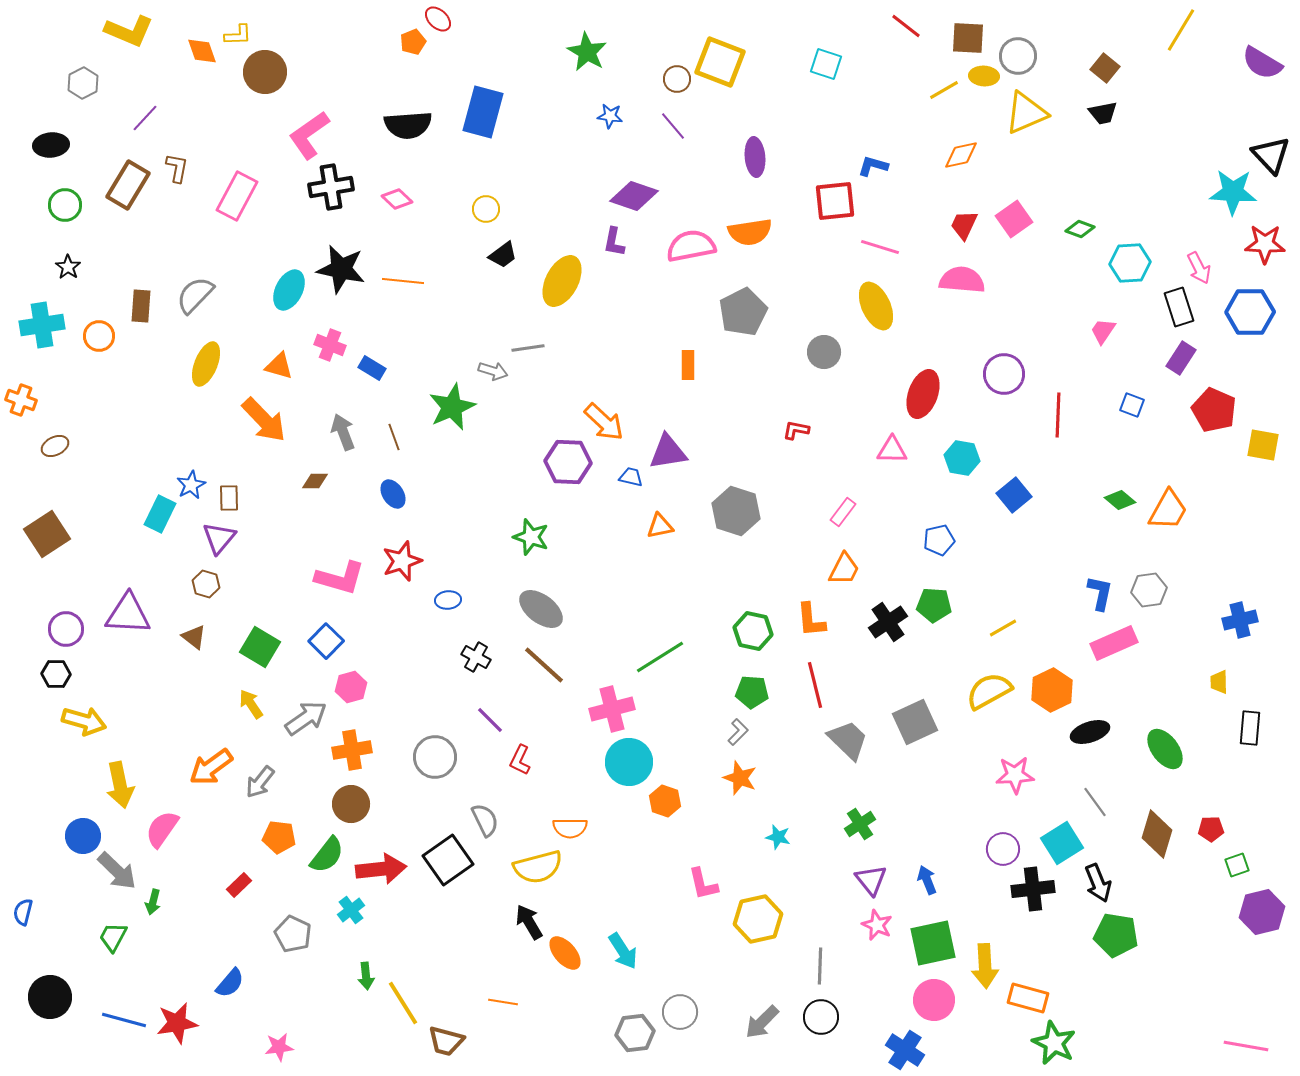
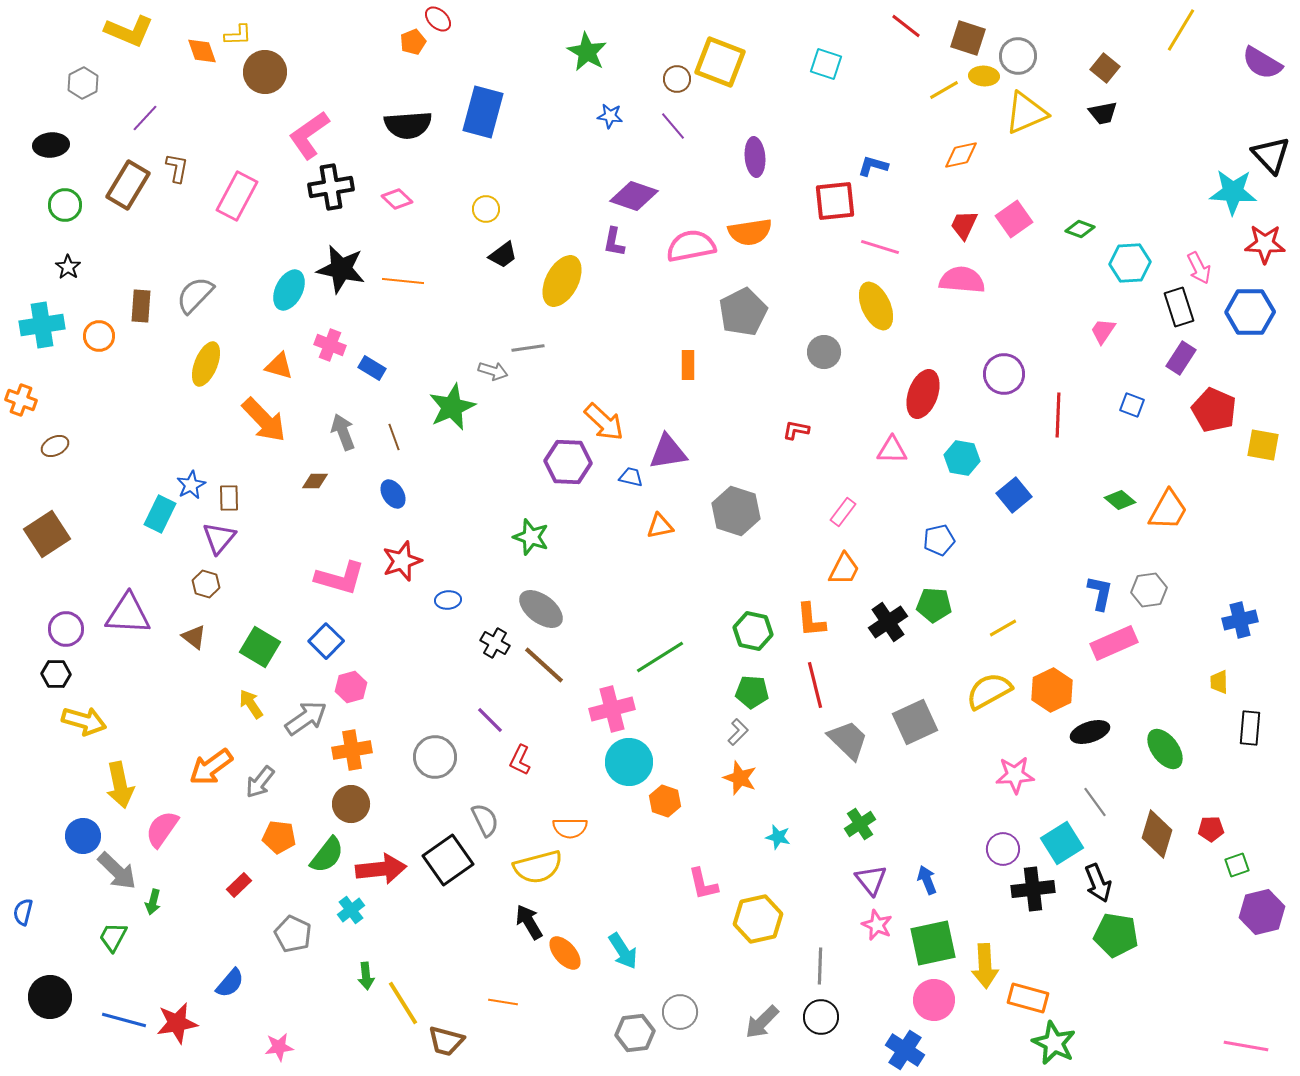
brown square at (968, 38): rotated 15 degrees clockwise
black cross at (476, 657): moved 19 px right, 14 px up
